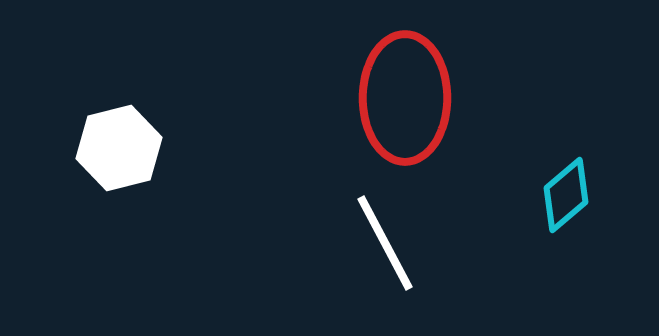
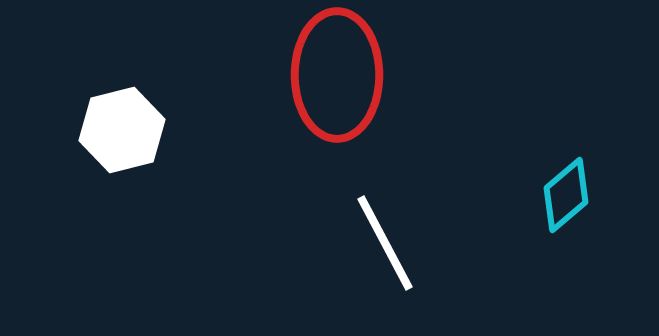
red ellipse: moved 68 px left, 23 px up
white hexagon: moved 3 px right, 18 px up
